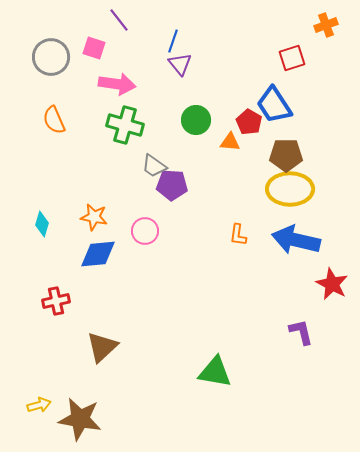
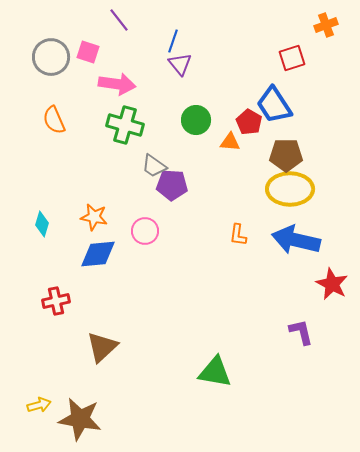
pink square: moved 6 px left, 4 px down
